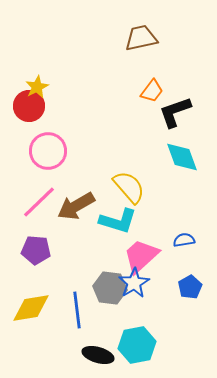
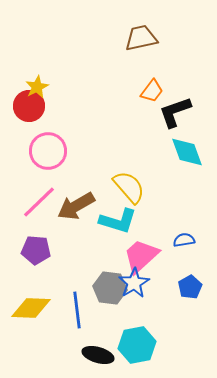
cyan diamond: moved 5 px right, 5 px up
yellow diamond: rotated 12 degrees clockwise
